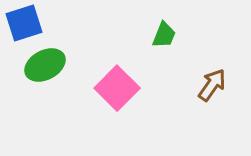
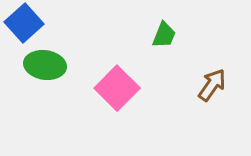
blue square: rotated 24 degrees counterclockwise
green ellipse: rotated 36 degrees clockwise
